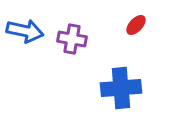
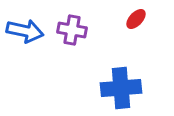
red ellipse: moved 6 px up
purple cross: moved 9 px up
